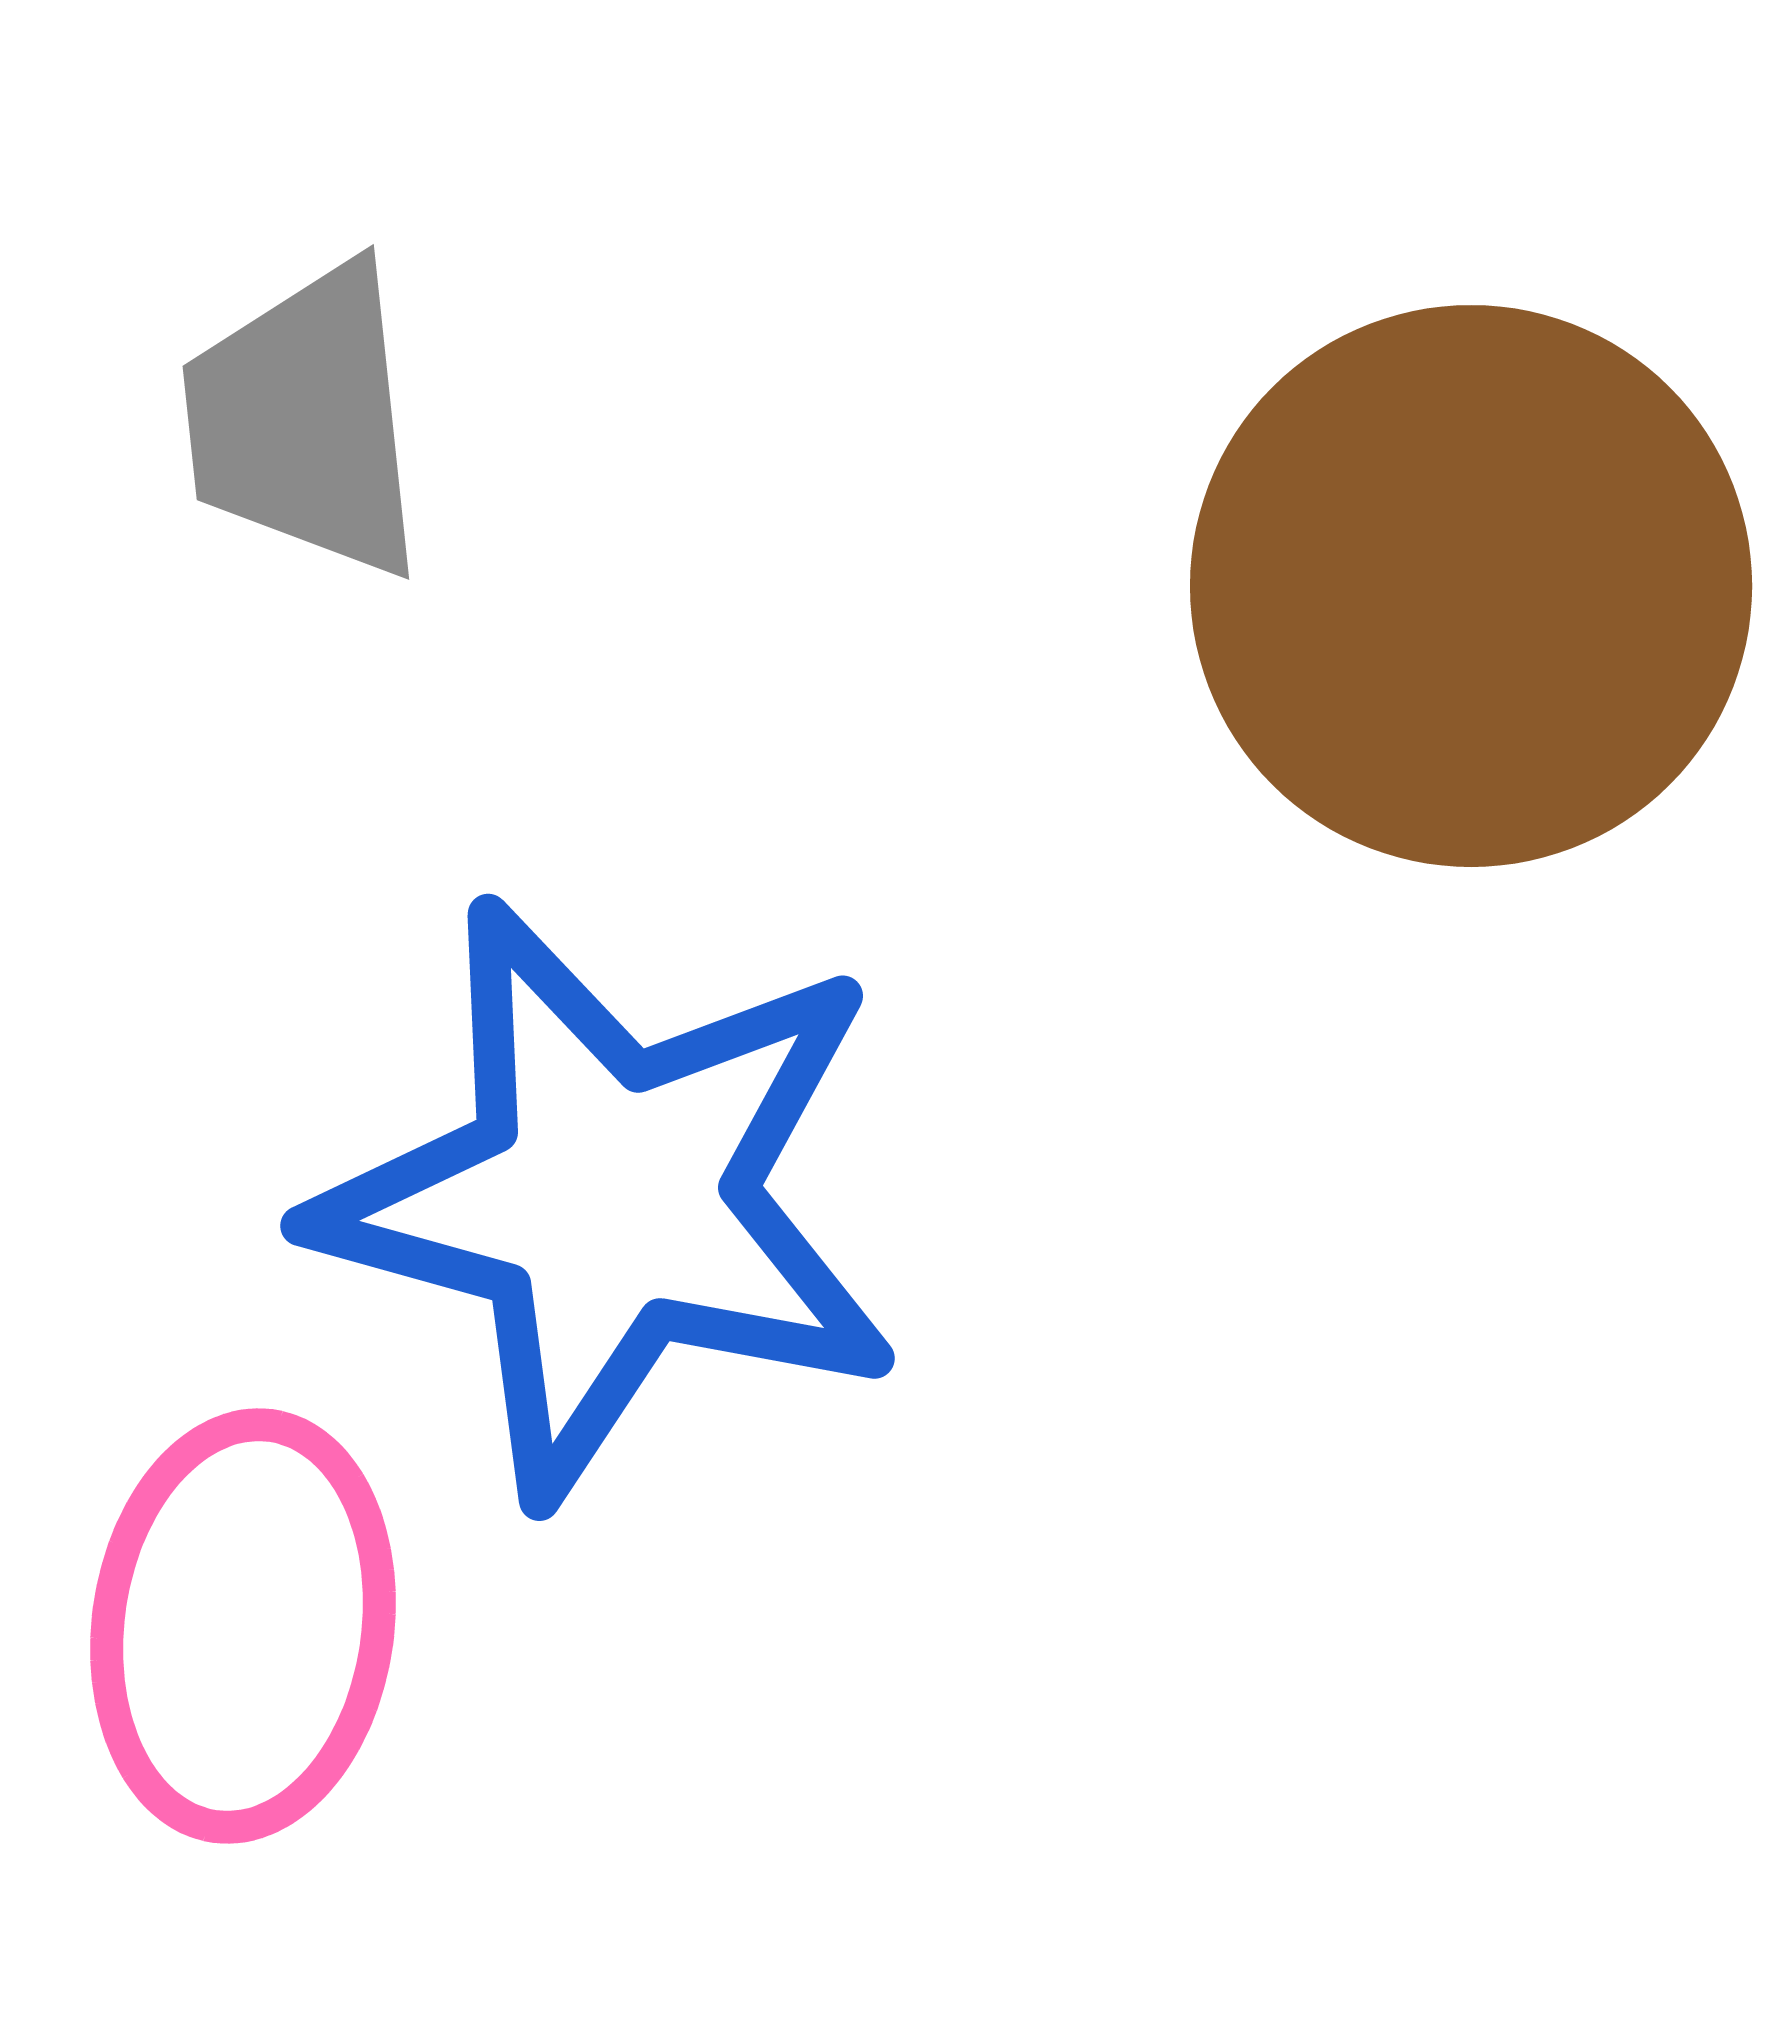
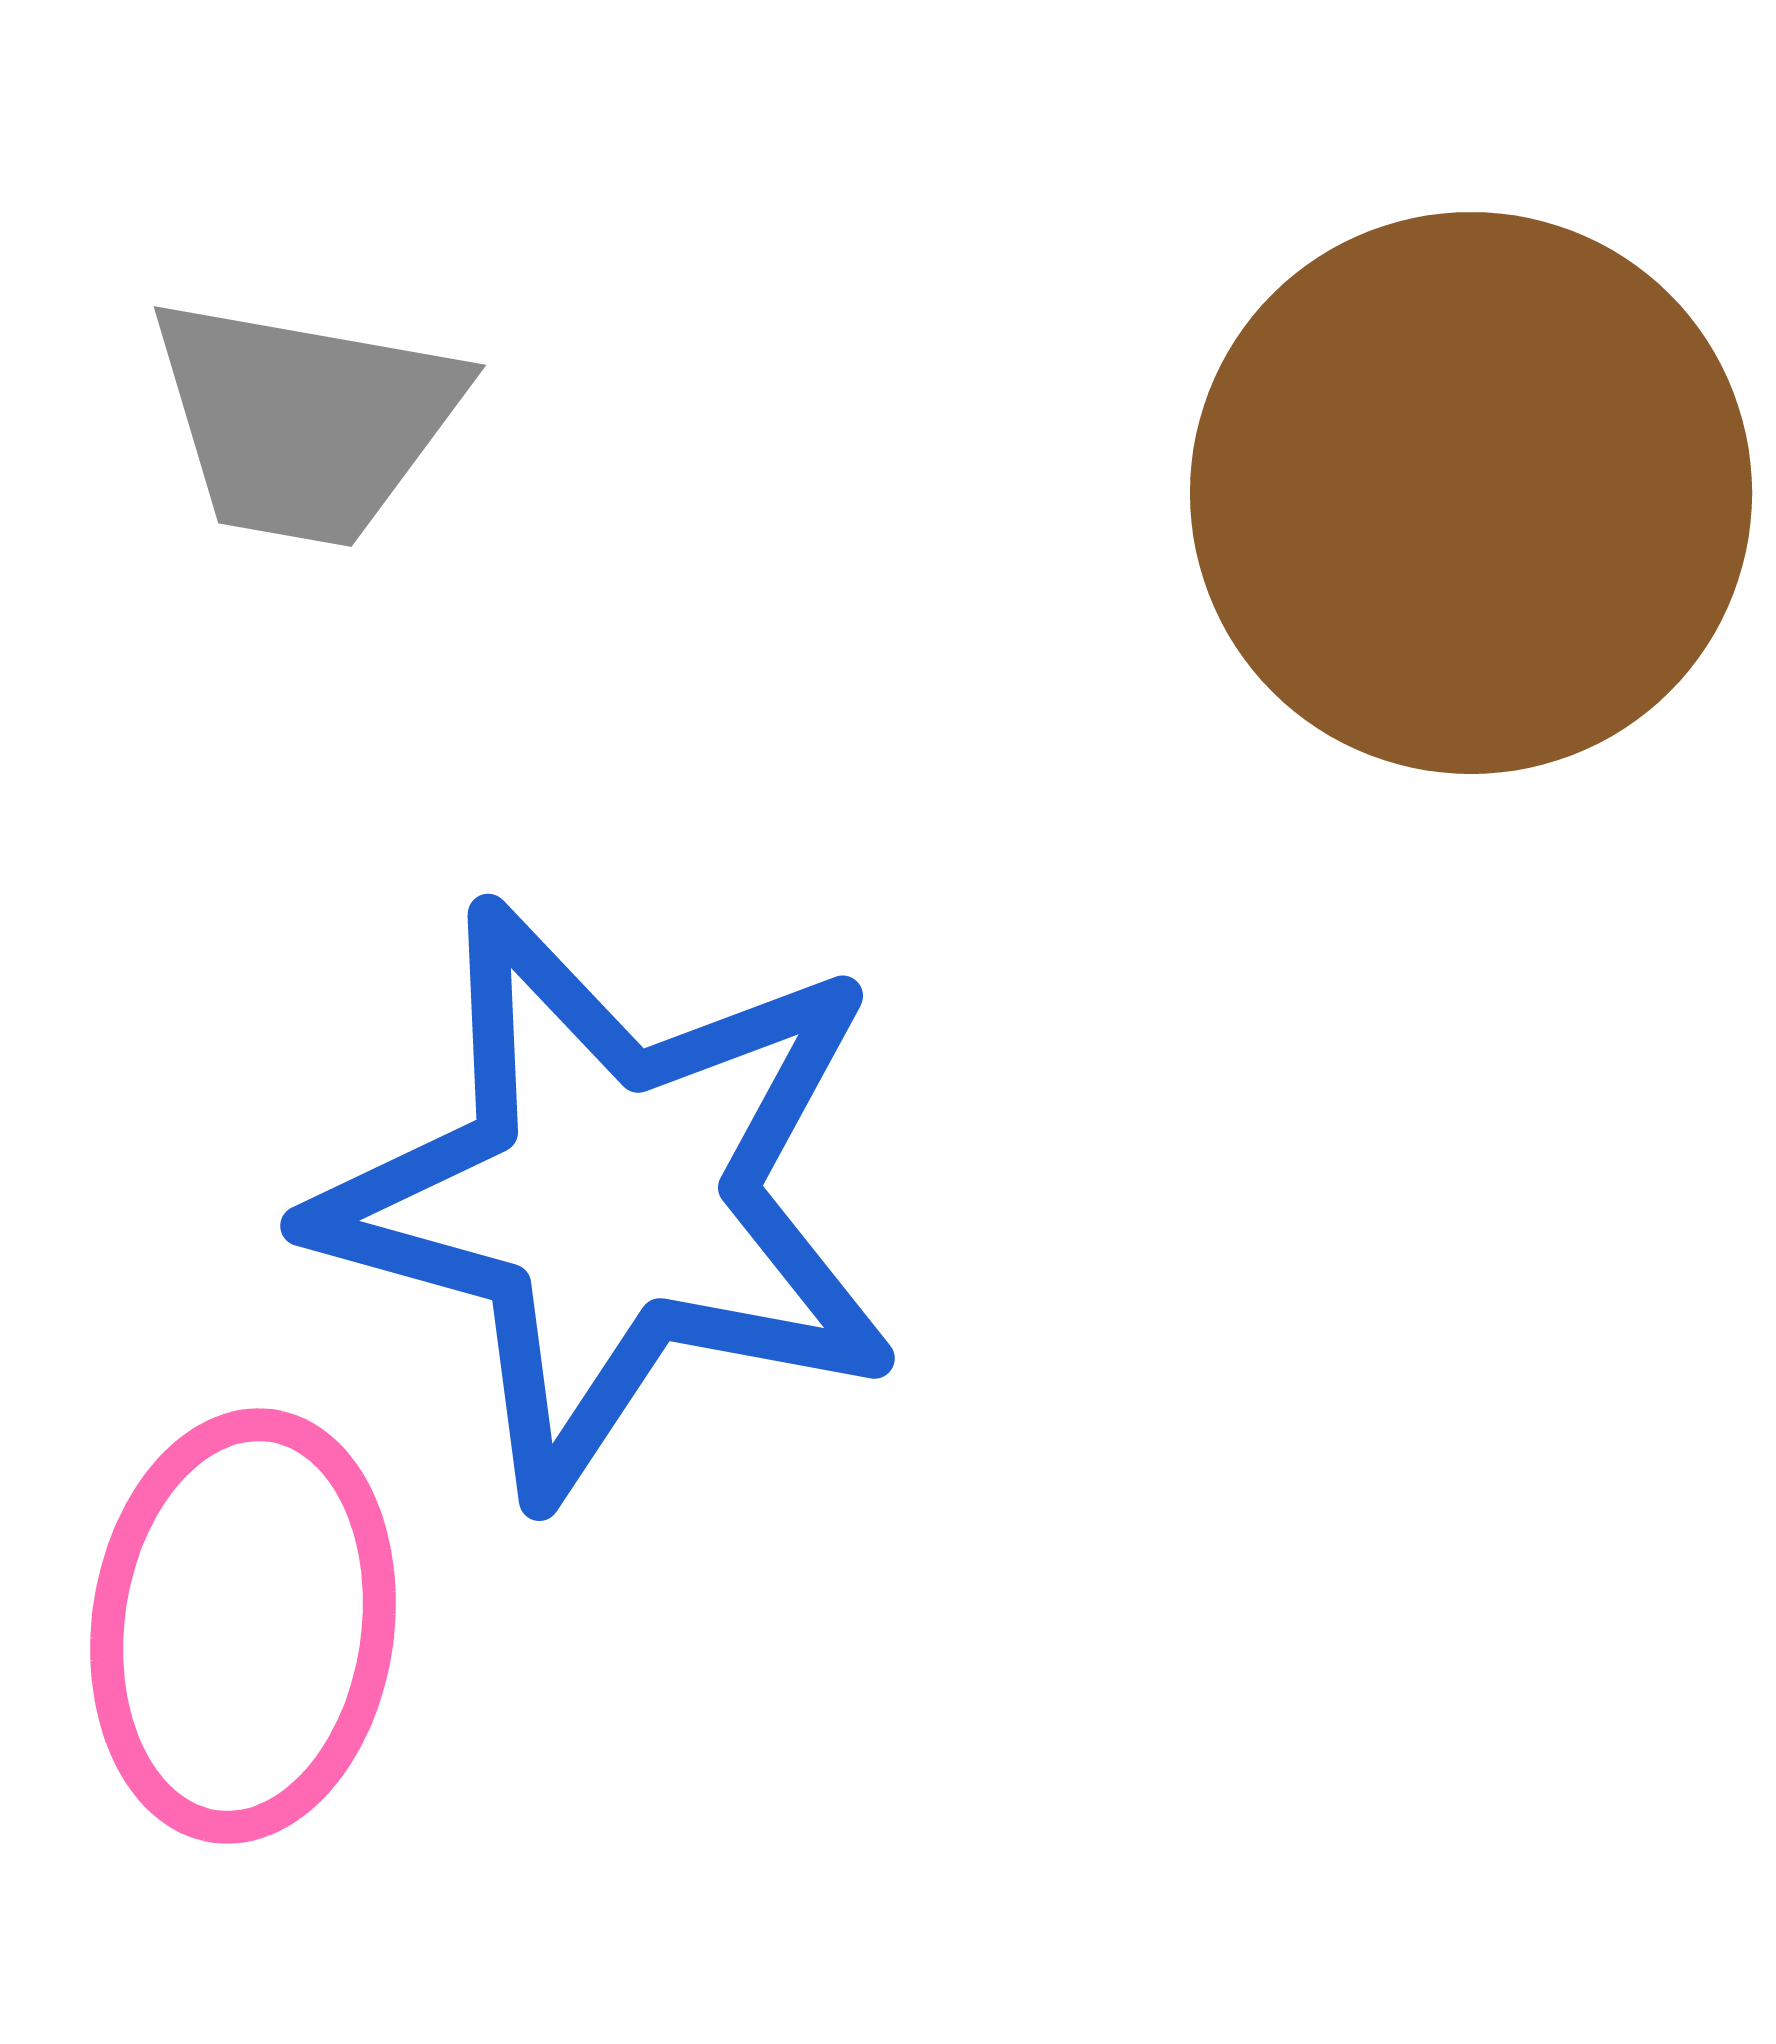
gray trapezoid: rotated 74 degrees counterclockwise
brown circle: moved 93 px up
